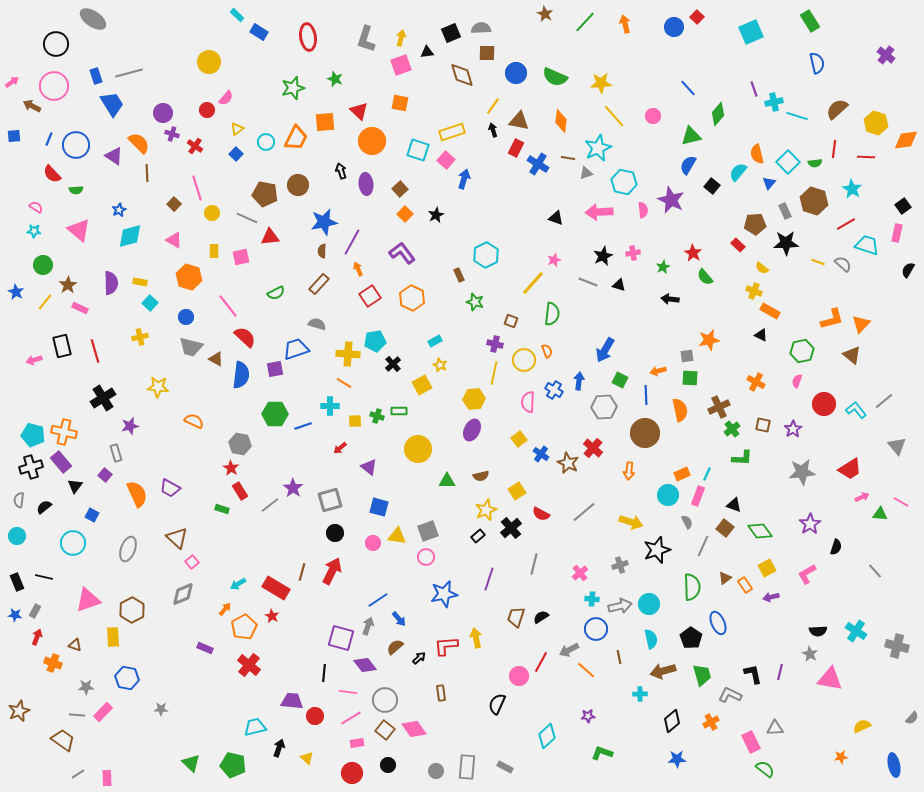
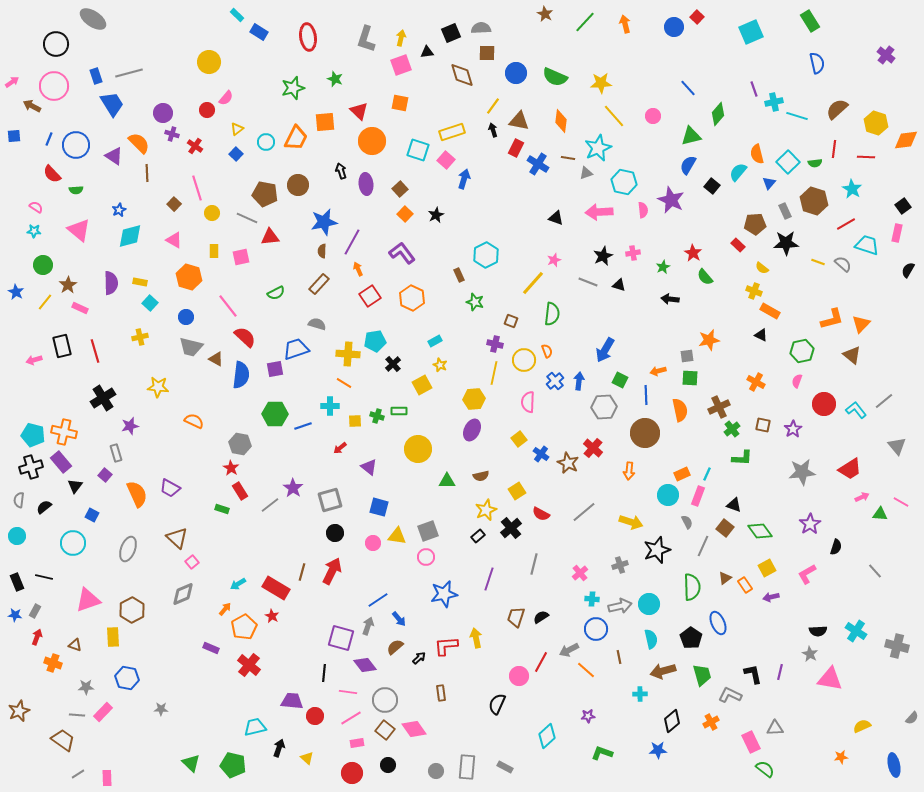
blue cross at (554, 390): moved 1 px right, 9 px up; rotated 18 degrees clockwise
purple rectangle at (205, 648): moved 6 px right
blue star at (677, 759): moved 19 px left, 9 px up
